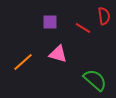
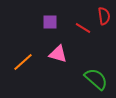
green semicircle: moved 1 px right, 1 px up
